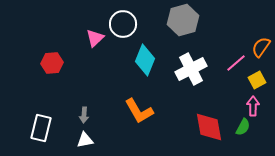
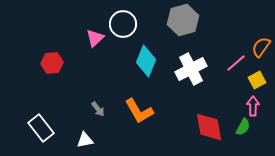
cyan diamond: moved 1 px right, 1 px down
gray arrow: moved 14 px right, 6 px up; rotated 42 degrees counterclockwise
white rectangle: rotated 52 degrees counterclockwise
